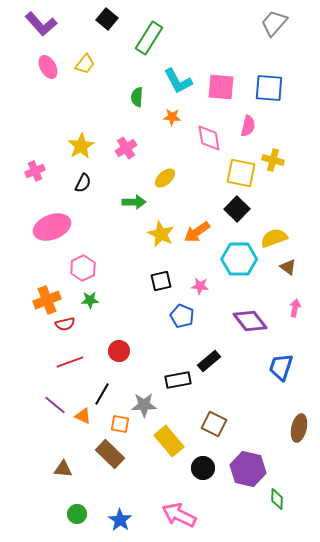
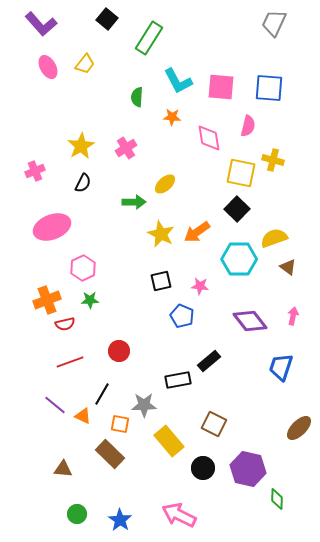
gray trapezoid at (274, 23): rotated 16 degrees counterclockwise
yellow ellipse at (165, 178): moved 6 px down
pink arrow at (295, 308): moved 2 px left, 8 px down
brown ellipse at (299, 428): rotated 32 degrees clockwise
